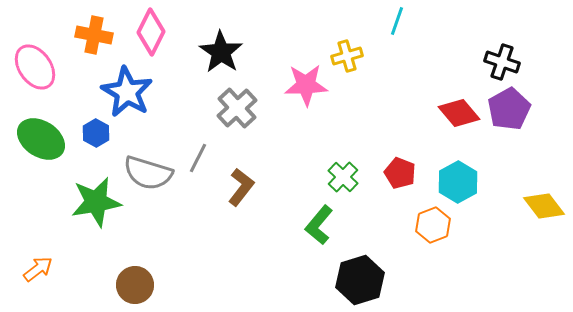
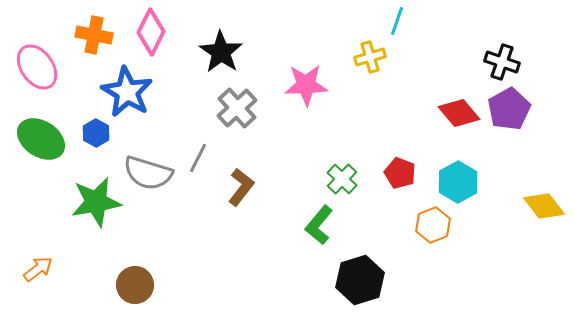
yellow cross: moved 23 px right, 1 px down
pink ellipse: moved 2 px right
green cross: moved 1 px left, 2 px down
